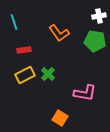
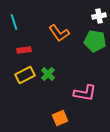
orange square: rotated 35 degrees clockwise
